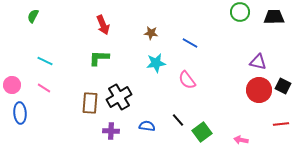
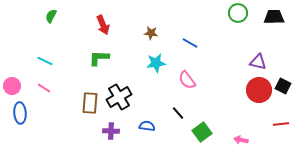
green circle: moved 2 px left, 1 px down
green semicircle: moved 18 px right
pink circle: moved 1 px down
black line: moved 7 px up
